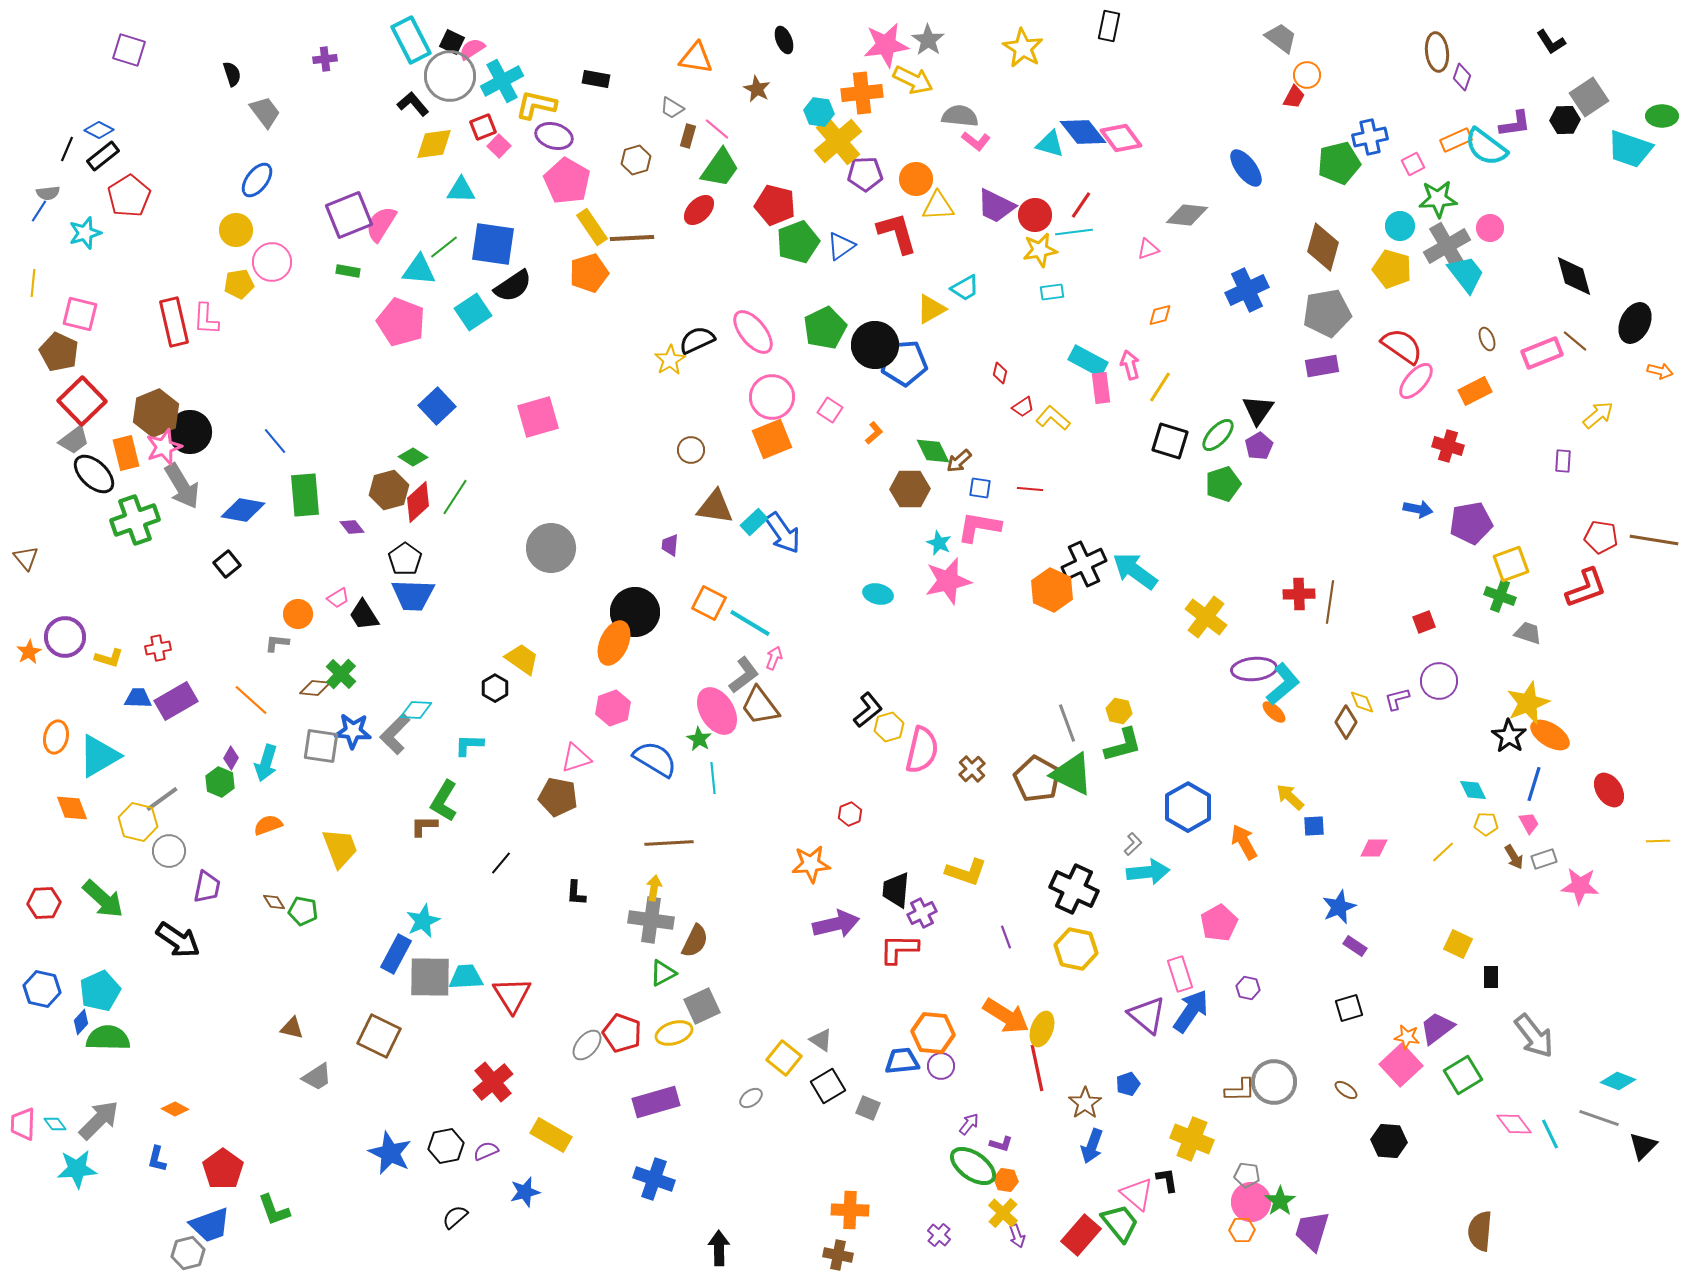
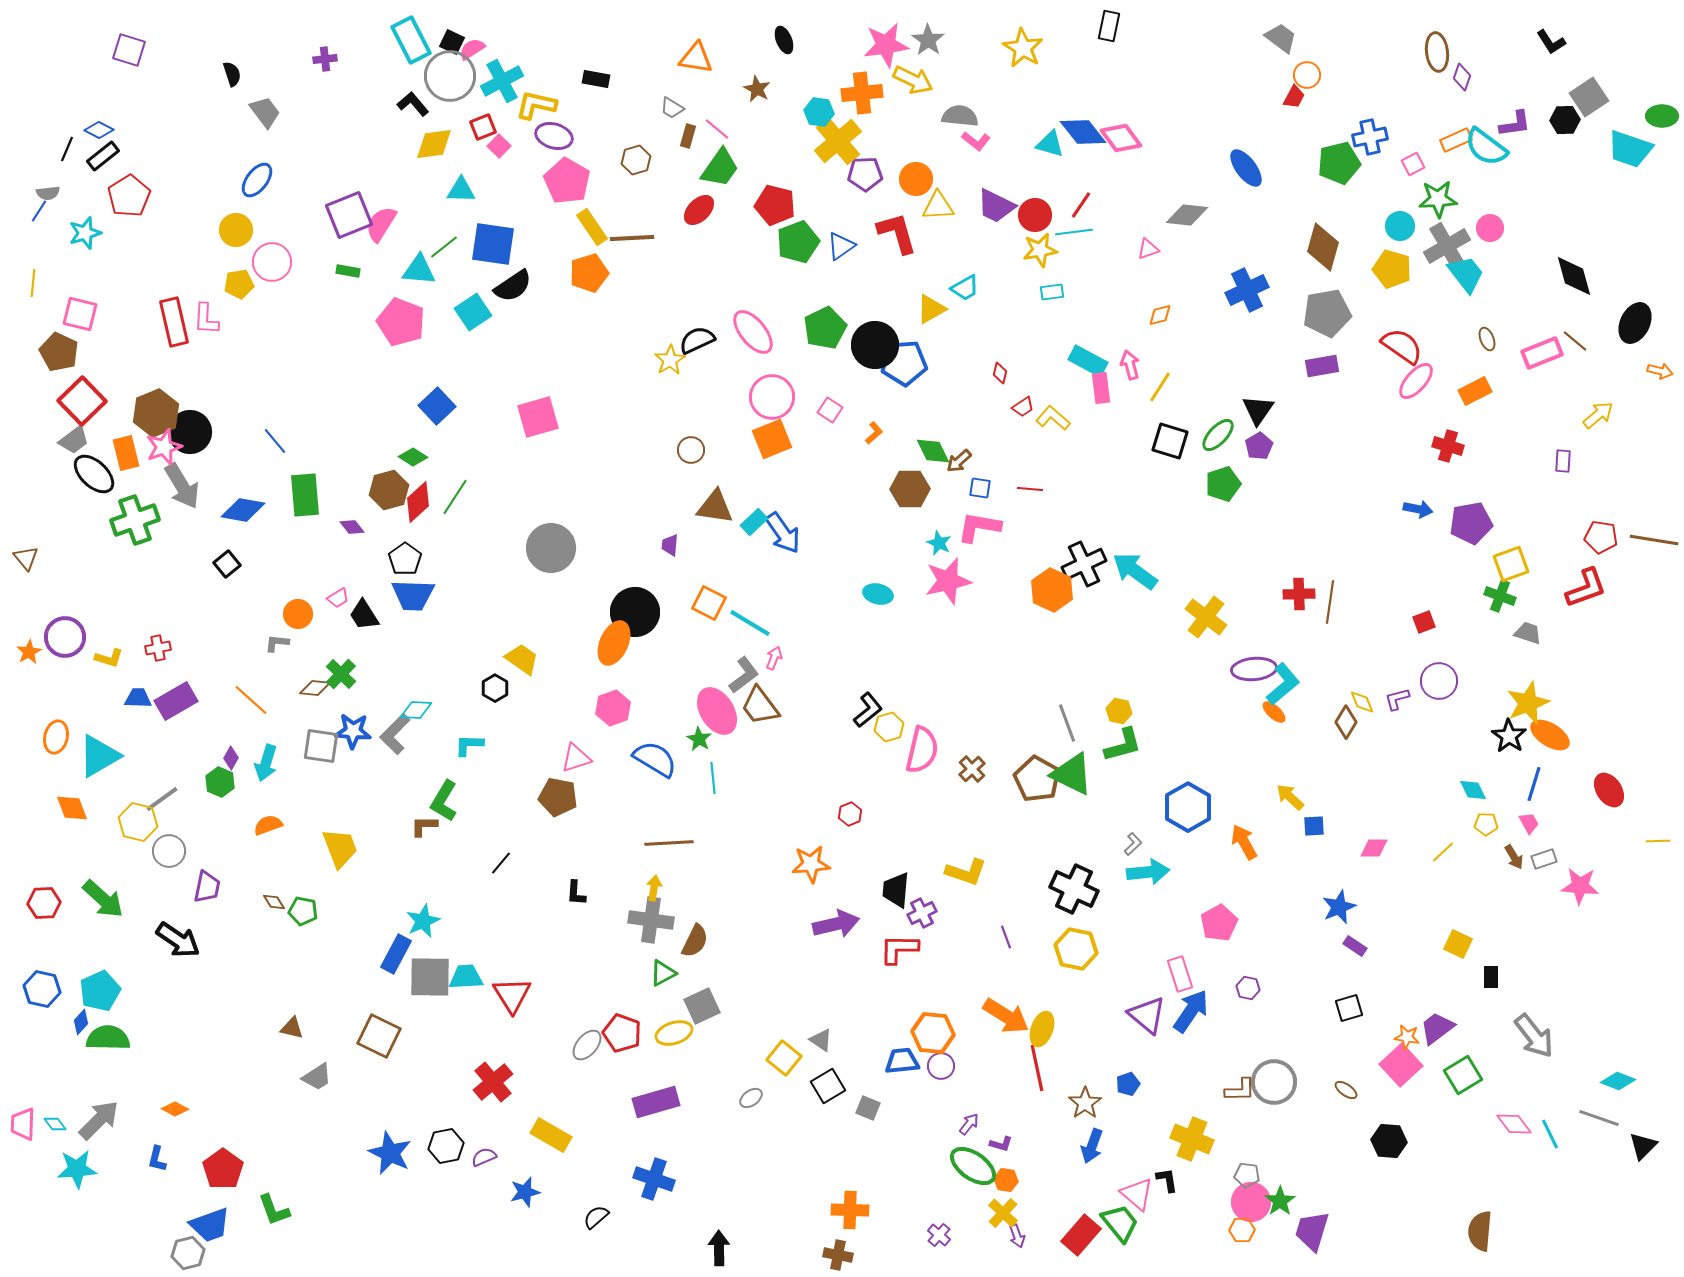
purple semicircle at (486, 1151): moved 2 px left, 6 px down
black semicircle at (455, 1217): moved 141 px right
